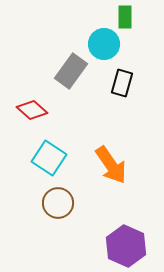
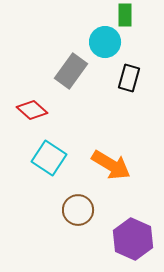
green rectangle: moved 2 px up
cyan circle: moved 1 px right, 2 px up
black rectangle: moved 7 px right, 5 px up
orange arrow: rotated 24 degrees counterclockwise
brown circle: moved 20 px right, 7 px down
purple hexagon: moved 7 px right, 7 px up
